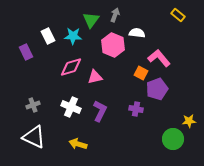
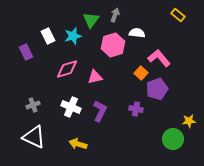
cyan star: rotated 18 degrees counterclockwise
pink hexagon: rotated 20 degrees clockwise
pink diamond: moved 4 px left, 2 px down
orange square: rotated 16 degrees clockwise
